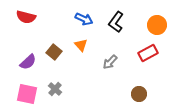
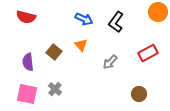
orange circle: moved 1 px right, 13 px up
purple semicircle: rotated 126 degrees clockwise
